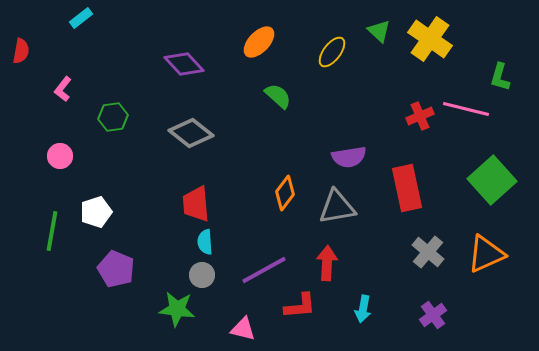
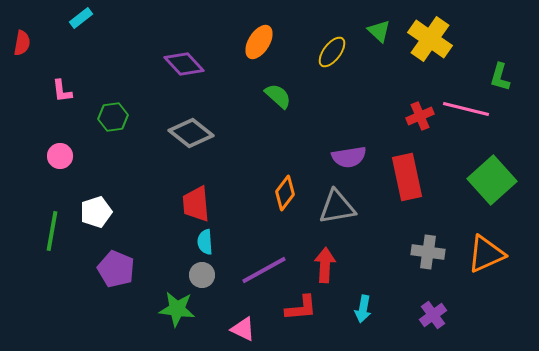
orange ellipse: rotated 12 degrees counterclockwise
red semicircle: moved 1 px right, 8 px up
pink L-shape: moved 1 px left, 2 px down; rotated 45 degrees counterclockwise
red rectangle: moved 11 px up
gray cross: rotated 32 degrees counterclockwise
red arrow: moved 2 px left, 2 px down
red L-shape: moved 1 px right, 2 px down
pink triangle: rotated 12 degrees clockwise
